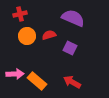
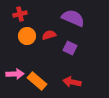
red arrow: rotated 18 degrees counterclockwise
